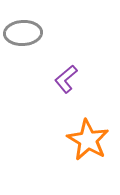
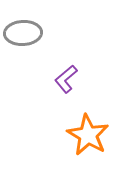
orange star: moved 5 px up
